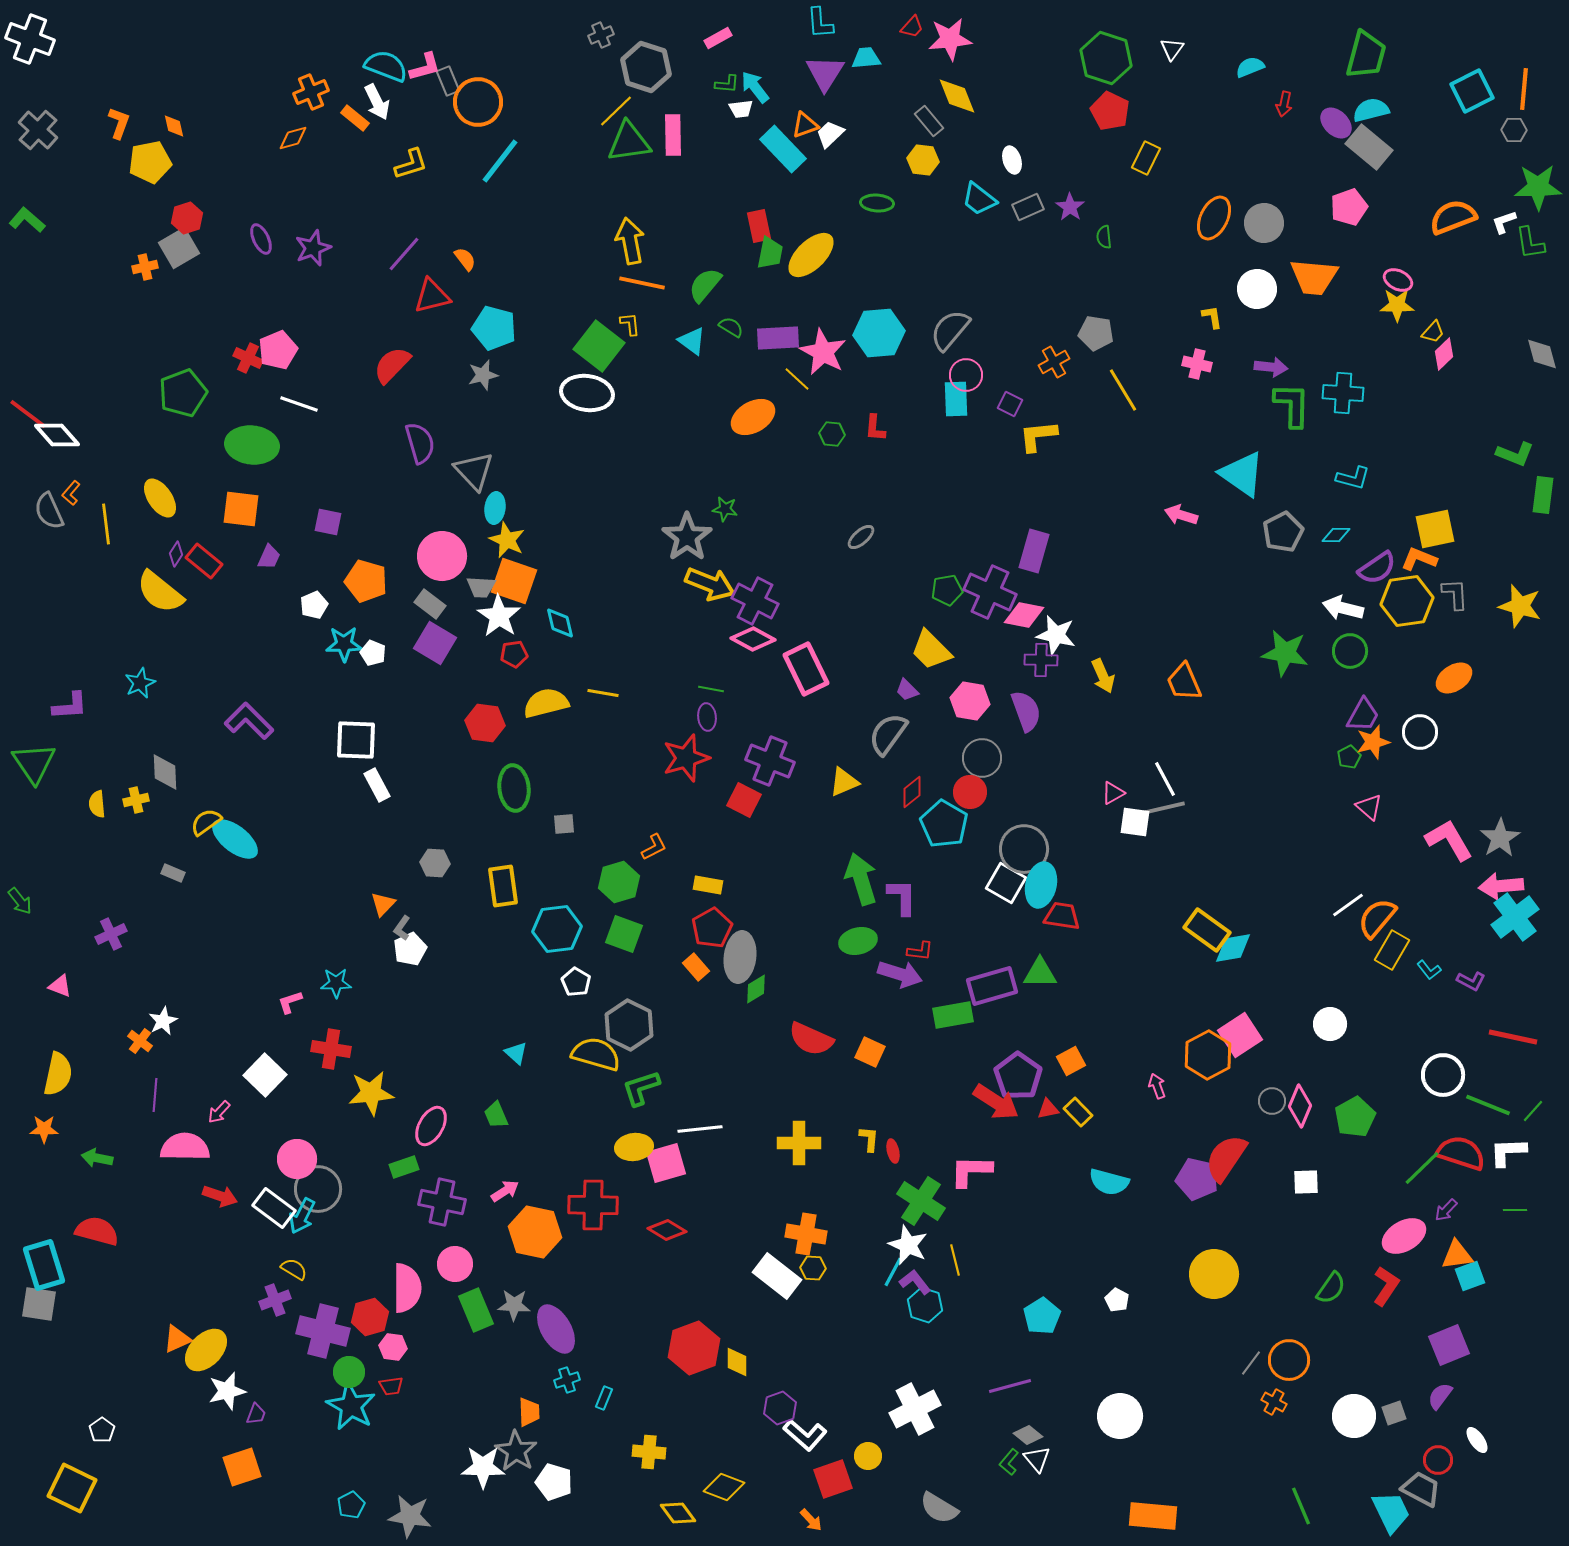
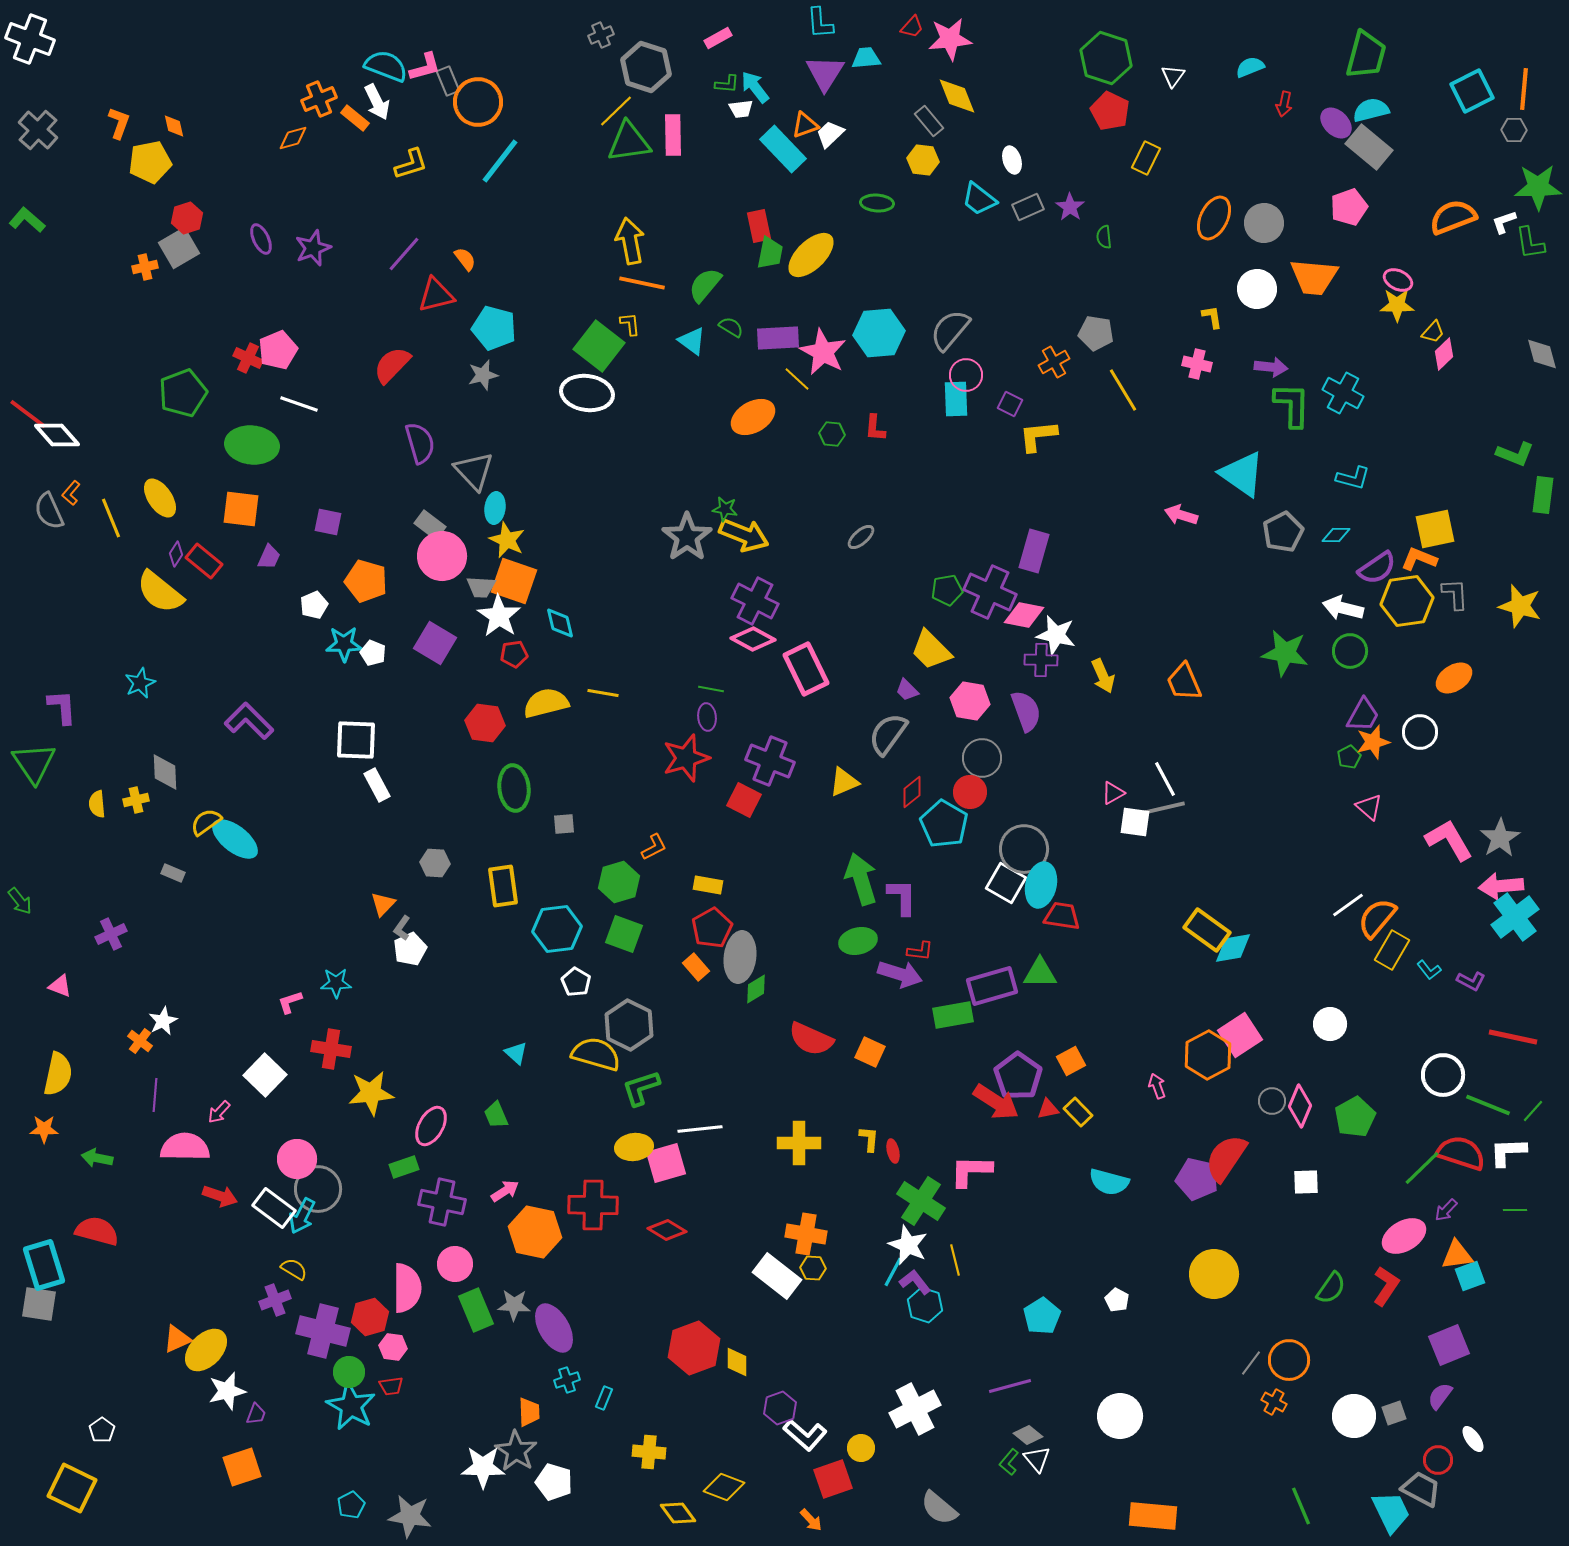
white triangle at (1172, 49): moved 1 px right, 27 px down
orange cross at (311, 92): moved 8 px right, 7 px down
red triangle at (432, 296): moved 4 px right, 1 px up
cyan cross at (1343, 393): rotated 24 degrees clockwise
yellow line at (106, 524): moved 5 px right, 6 px up; rotated 15 degrees counterclockwise
yellow arrow at (710, 584): moved 34 px right, 49 px up
gray rectangle at (430, 604): moved 79 px up
purple L-shape at (70, 706): moved 8 px left, 1 px down; rotated 90 degrees counterclockwise
purple ellipse at (556, 1329): moved 2 px left, 1 px up
white ellipse at (1477, 1440): moved 4 px left, 1 px up
yellow circle at (868, 1456): moved 7 px left, 8 px up
gray semicircle at (939, 1508): rotated 9 degrees clockwise
